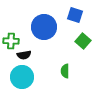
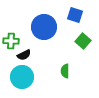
black semicircle: rotated 16 degrees counterclockwise
